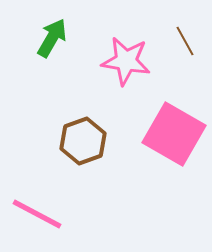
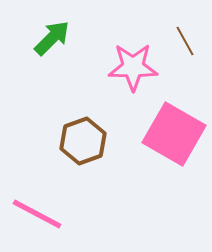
green arrow: rotated 15 degrees clockwise
pink star: moved 7 px right, 6 px down; rotated 9 degrees counterclockwise
